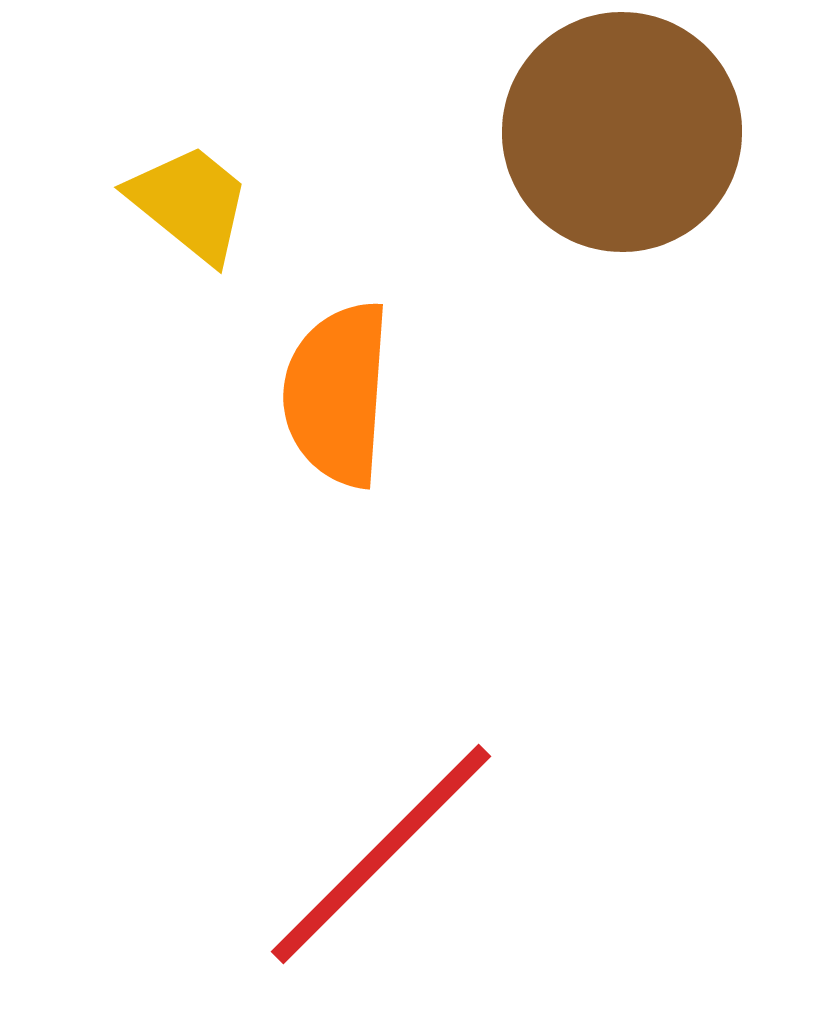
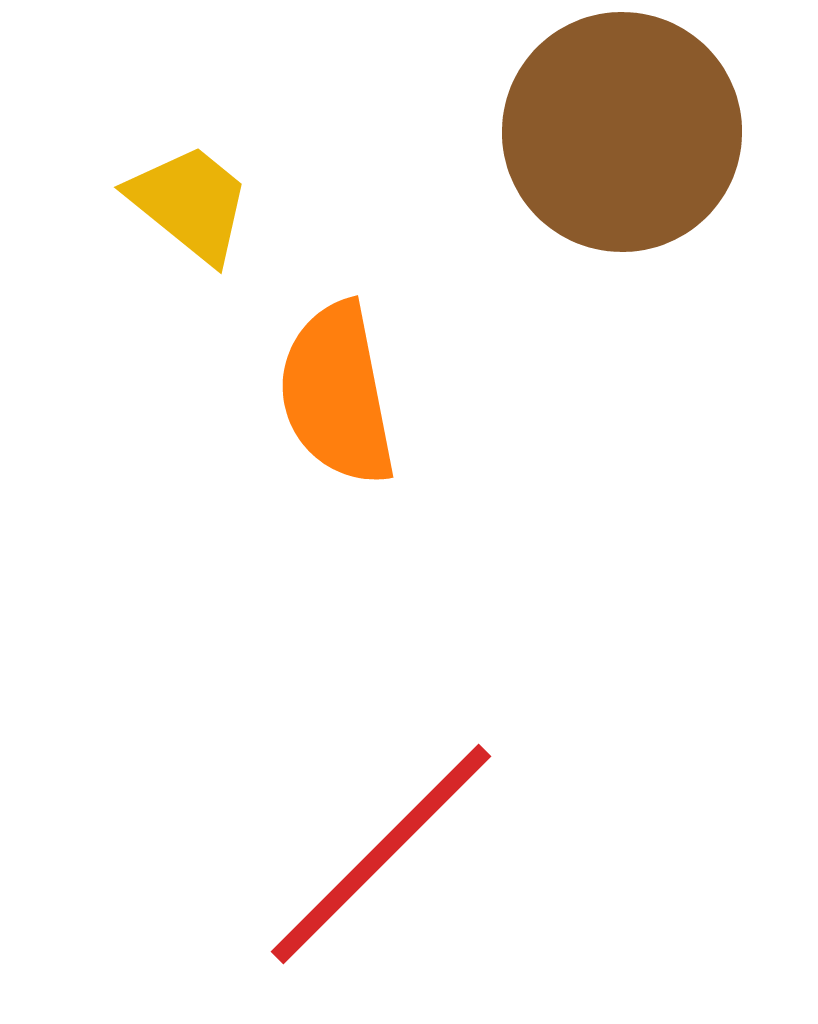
orange semicircle: rotated 15 degrees counterclockwise
